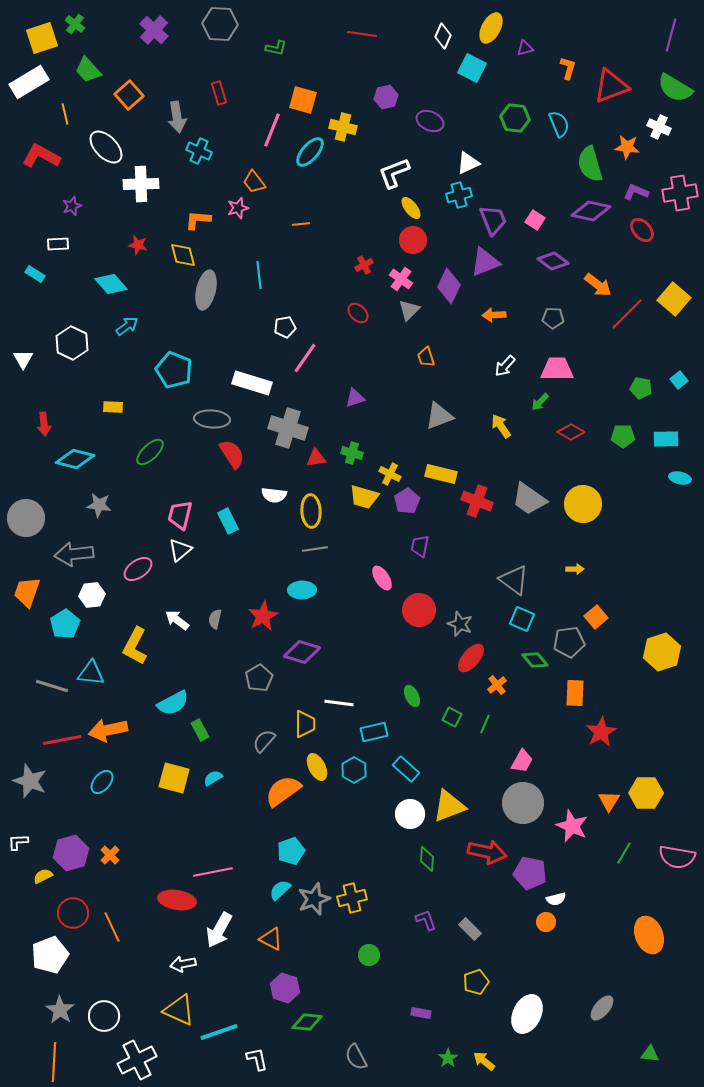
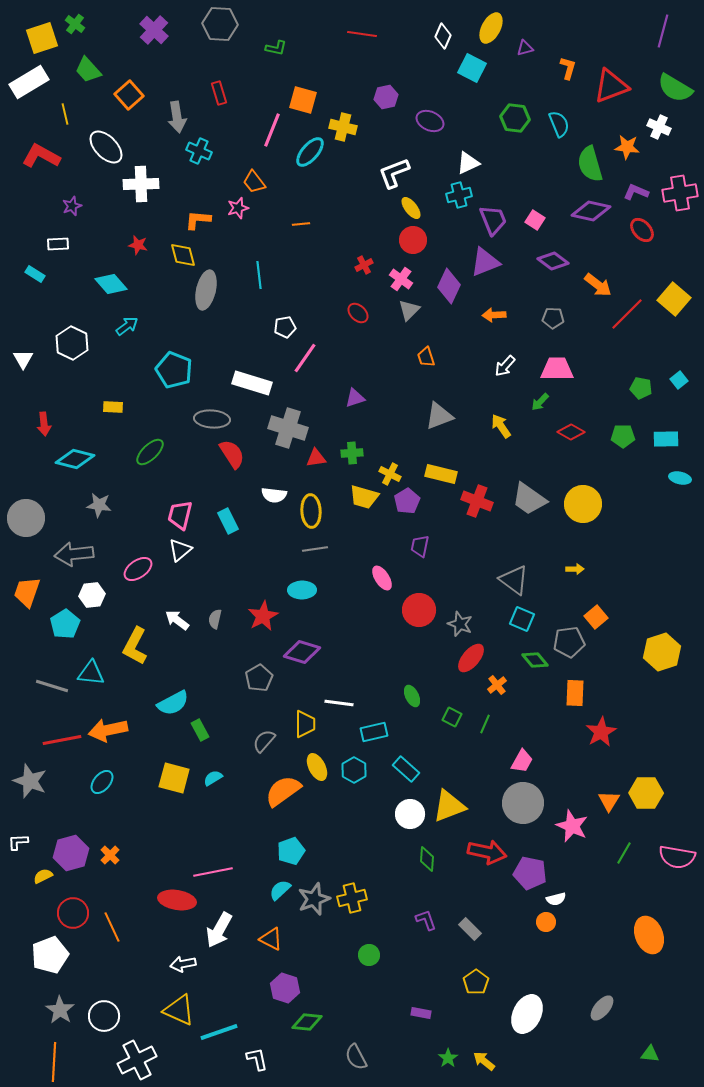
purple line at (671, 35): moved 8 px left, 4 px up
green cross at (352, 453): rotated 20 degrees counterclockwise
yellow pentagon at (476, 982): rotated 15 degrees counterclockwise
